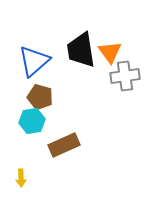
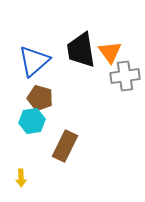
brown pentagon: moved 1 px down
brown rectangle: moved 1 px right, 1 px down; rotated 40 degrees counterclockwise
